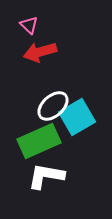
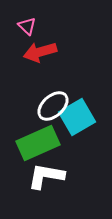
pink triangle: moved 2 px left, 1 px down
green rectangle: moved 1 px left, 2 px down
